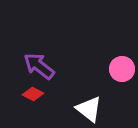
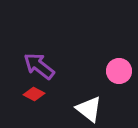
pink circle: moved 3 px left, 2 px down
red diamond: moved 1 px right
